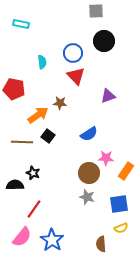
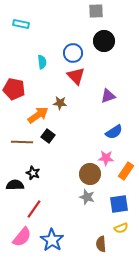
blue semicircle: moved 25 px right, 2 px up
brown circle: moved 1 px right, 1 px down
